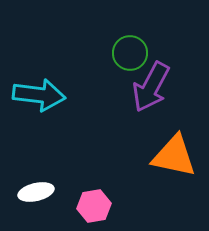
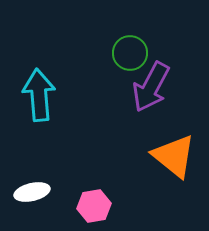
cyan arrow: rotated 102 degrees counterclockwise
orange triangle: rotated 27 degrees clockwise
white ellipse: moved 4 px left
